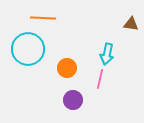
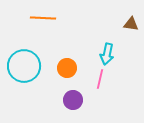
cyan circle: moved 4 px left, 17 px down
